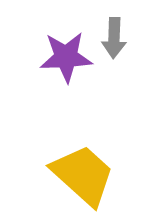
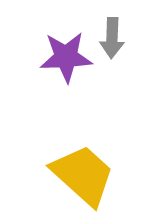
gray arrow: moved 2 px left
